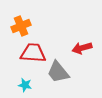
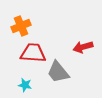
red arrow: moved 1 px right, 1 px up
